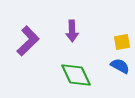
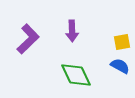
purple L-shape: moved 2 px up
